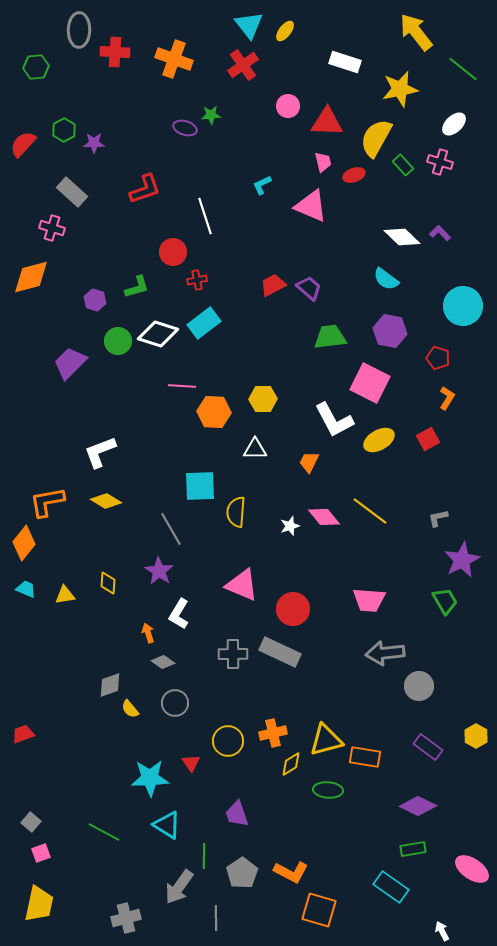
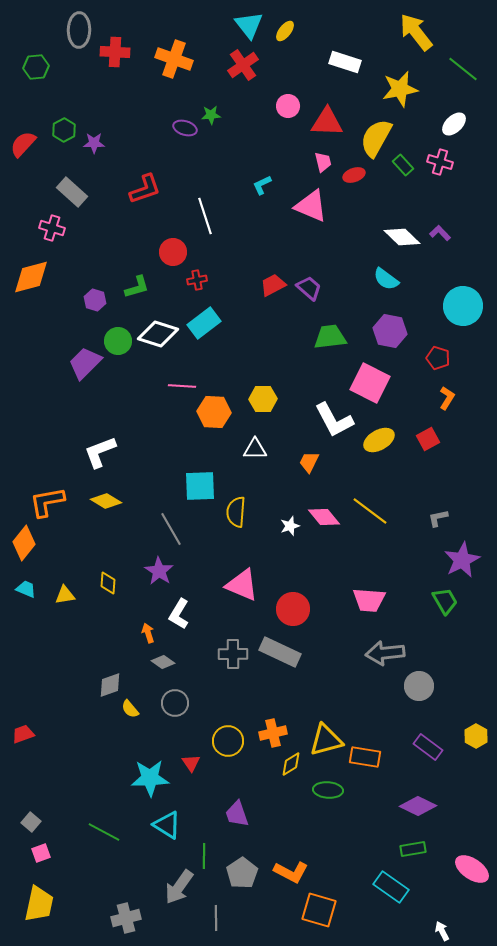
purple trapezoid at (70, 363): moved 15 px right
